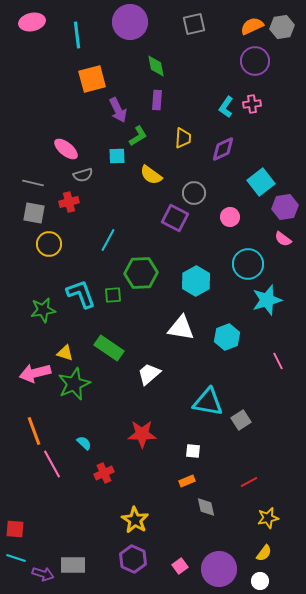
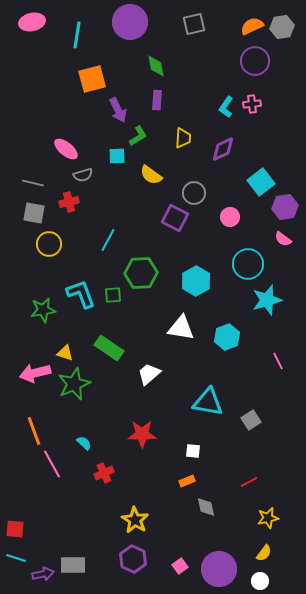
cyan line at (77, 35): rotated 16 degrees clockwise
gray square at (241, 420): moved 10 px right
purple arrow at (43, 574): rotated 30 degrees counterclockwise
